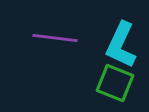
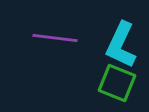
green square: moved 2 px right
